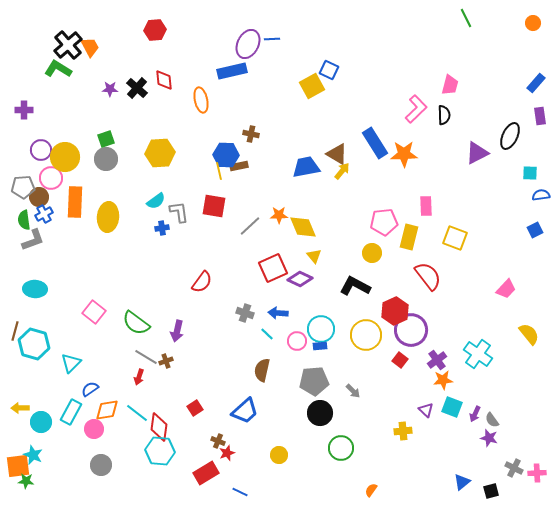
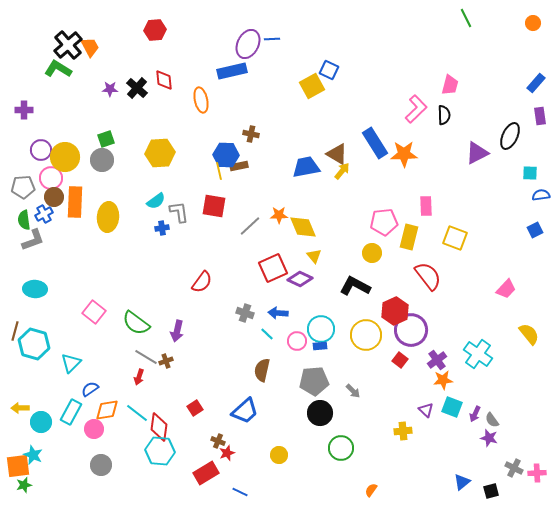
gray circle at (106, 159): moved 4 px left, 1 px down
brown circle at (39, 197): moved 15 px right
green star at (26, 481): moved 2 px left, 4 px down; rotated 21 degrees counterclockwise
